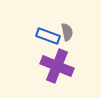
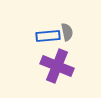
blue rectangle: rotated 25 degrees counterclockwise
